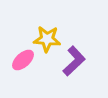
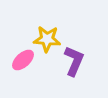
purple L-shape: rotated 24 degrees counterclockwise
